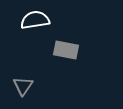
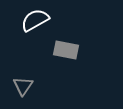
white semicircle: rotated 20 degrees counterclockwise
